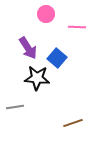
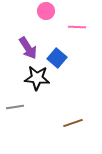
pink circle: moved 3 px up
